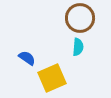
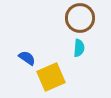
cyan semicircle: moved 1 px right, 1 px down
yellow square: moved 1 px left, 1 px up
